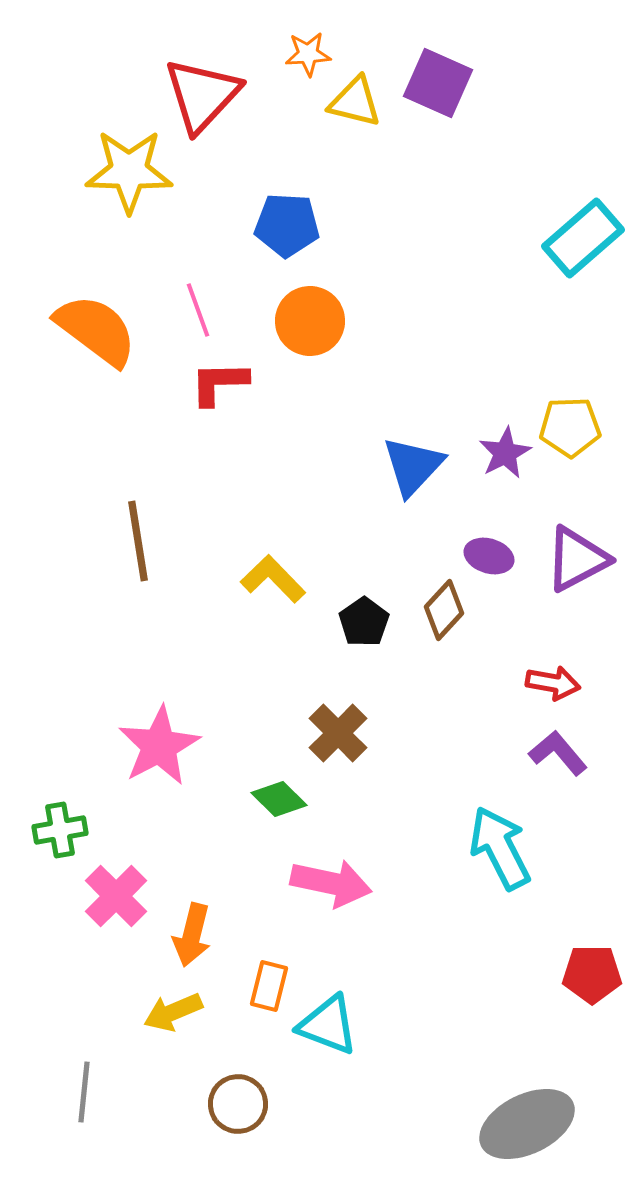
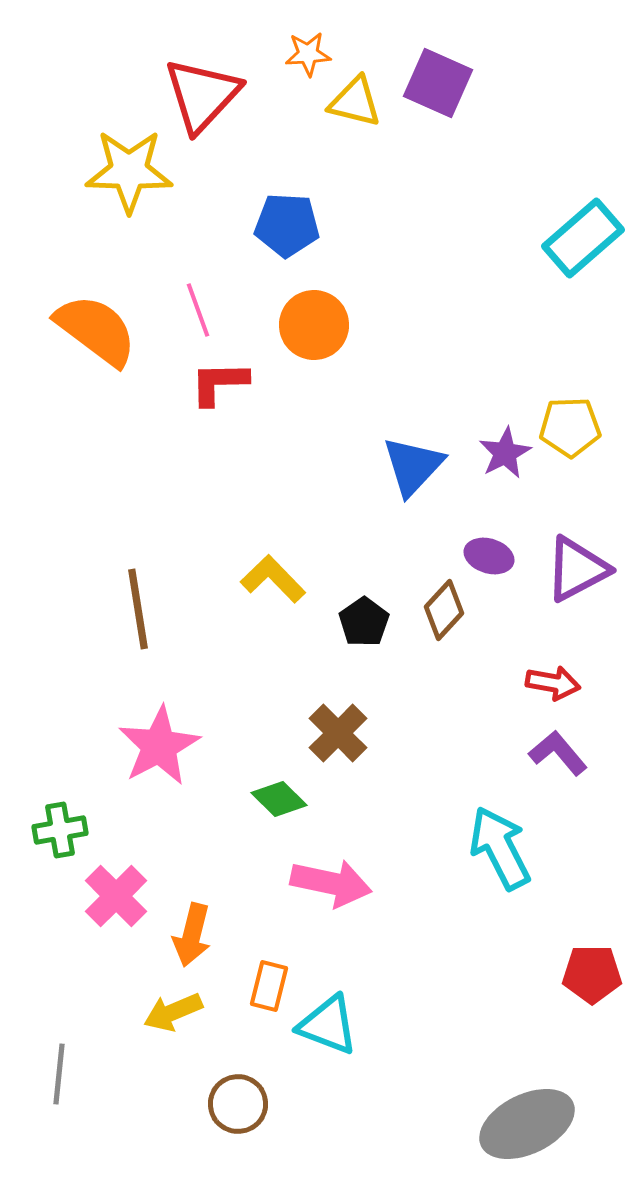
orange circle: moved 4 px right, 4 px down
brown line: moved 68 px down
purple triangle: moved 10 px down
gray line: moved 25 px left, 18 px up
